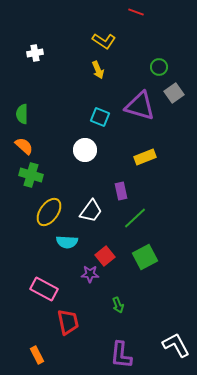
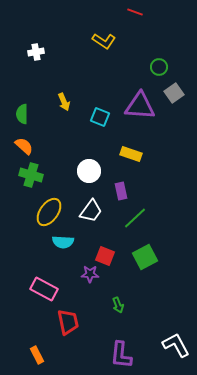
red line: moved 1 px left
white cross: moved 1 px right, 1 px up
yellow arrow: moved 34 px left, 32 px down
purple triangle: rotated 12 degrees counterclockwise
white circle: moved 4 px right, 21 px down
yellow rectangle: moved 14 px left, 3 px up; rotated 40 degrees clockwise
cyan semicircle: moved 4 px left
red square: rotated 30 degrees counterclockwise
